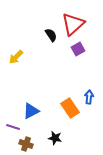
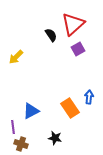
purple line: rotated 64 degrees clockwise
brown cross: moved 5 px left
